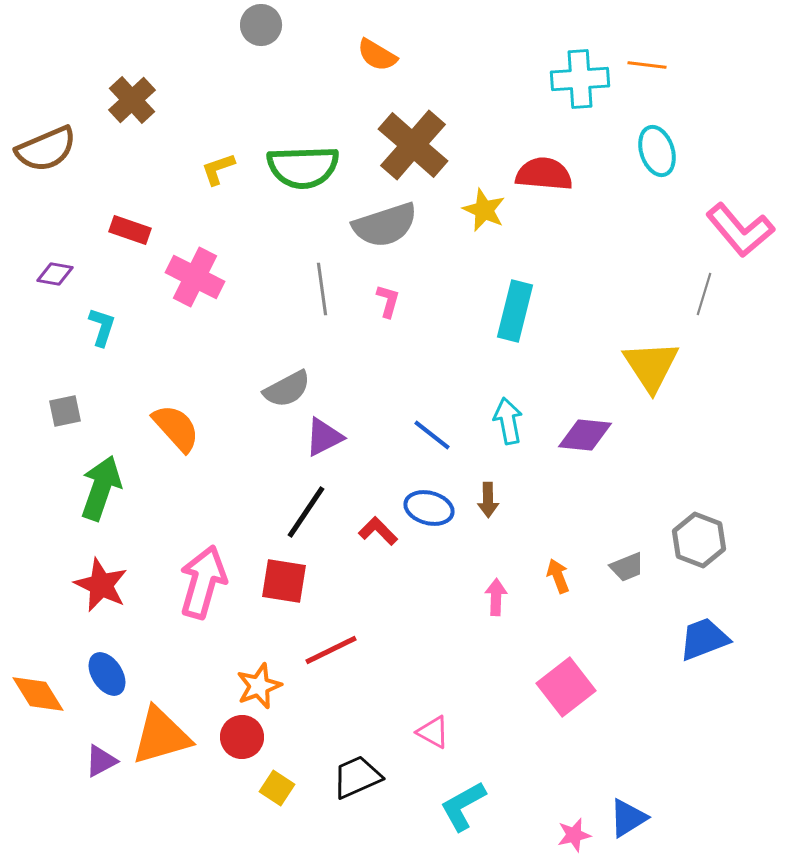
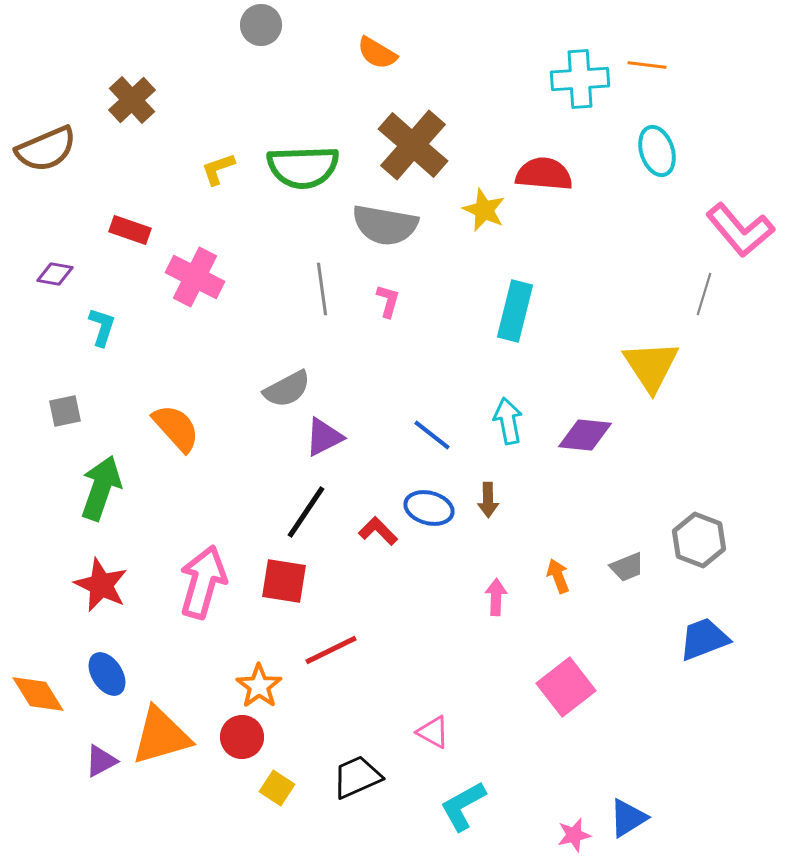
orange semicircle at (377, 55): moved 2 px up
gray semicircle at (385, 225): rotated 28 degrees clockwise
orange star at (259, 686): rotated 15 degrees counterclockwise
